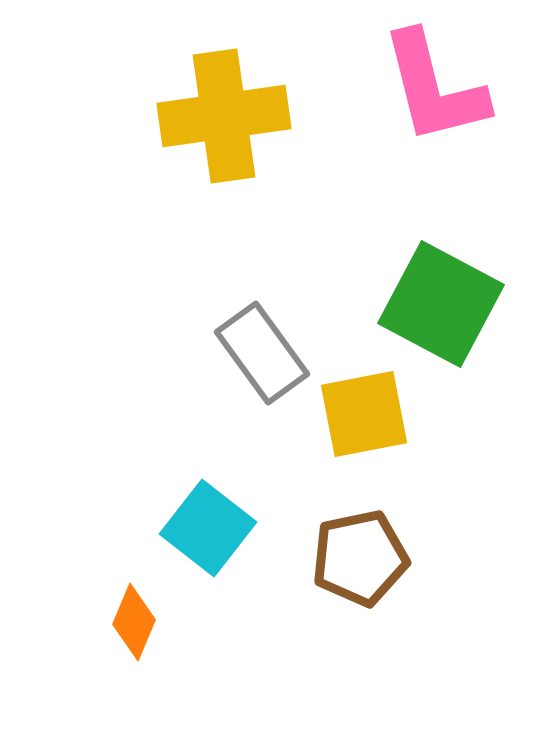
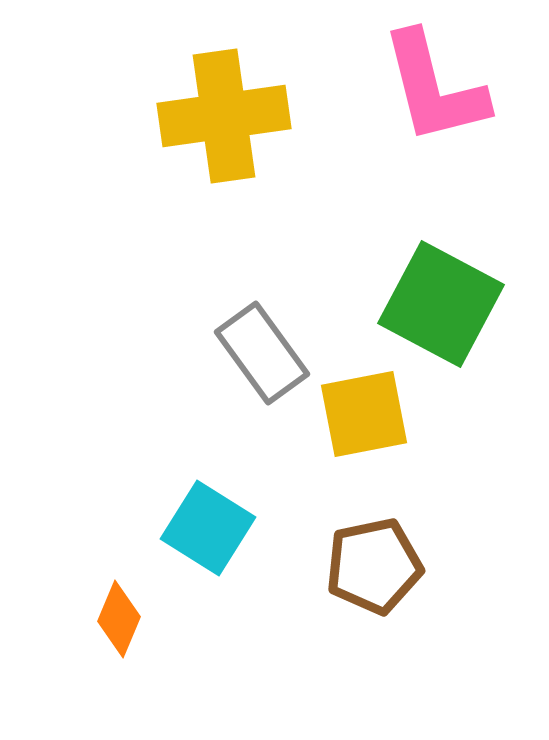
cyan square: rotated 6 degrees counterclockwise
brown pentagon: moved 14 px right, 8 px down
orange diamond: moved 15 px left, 3 px up
